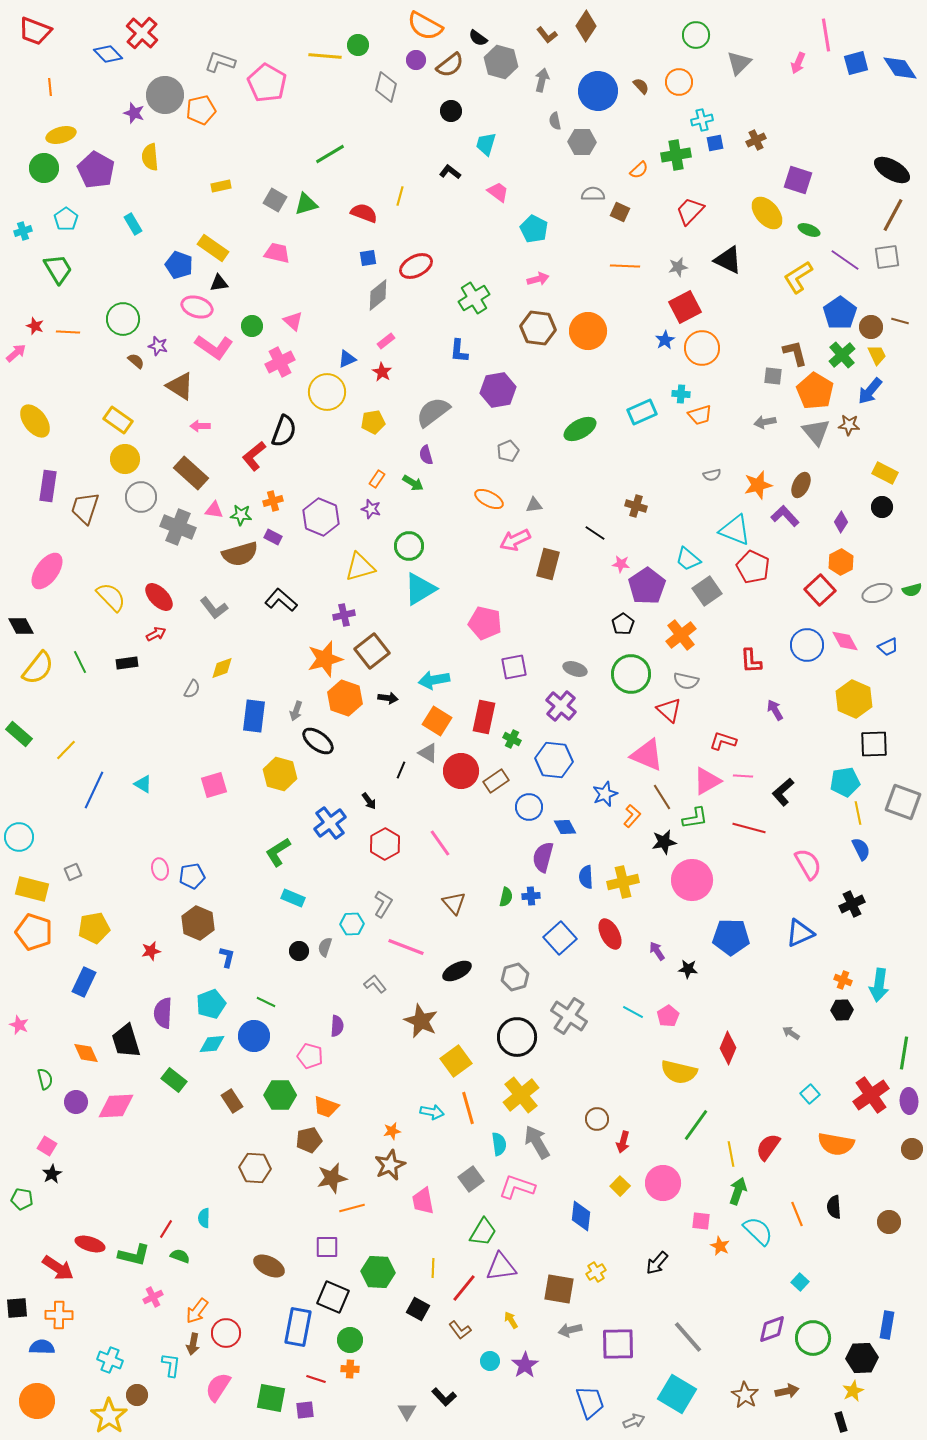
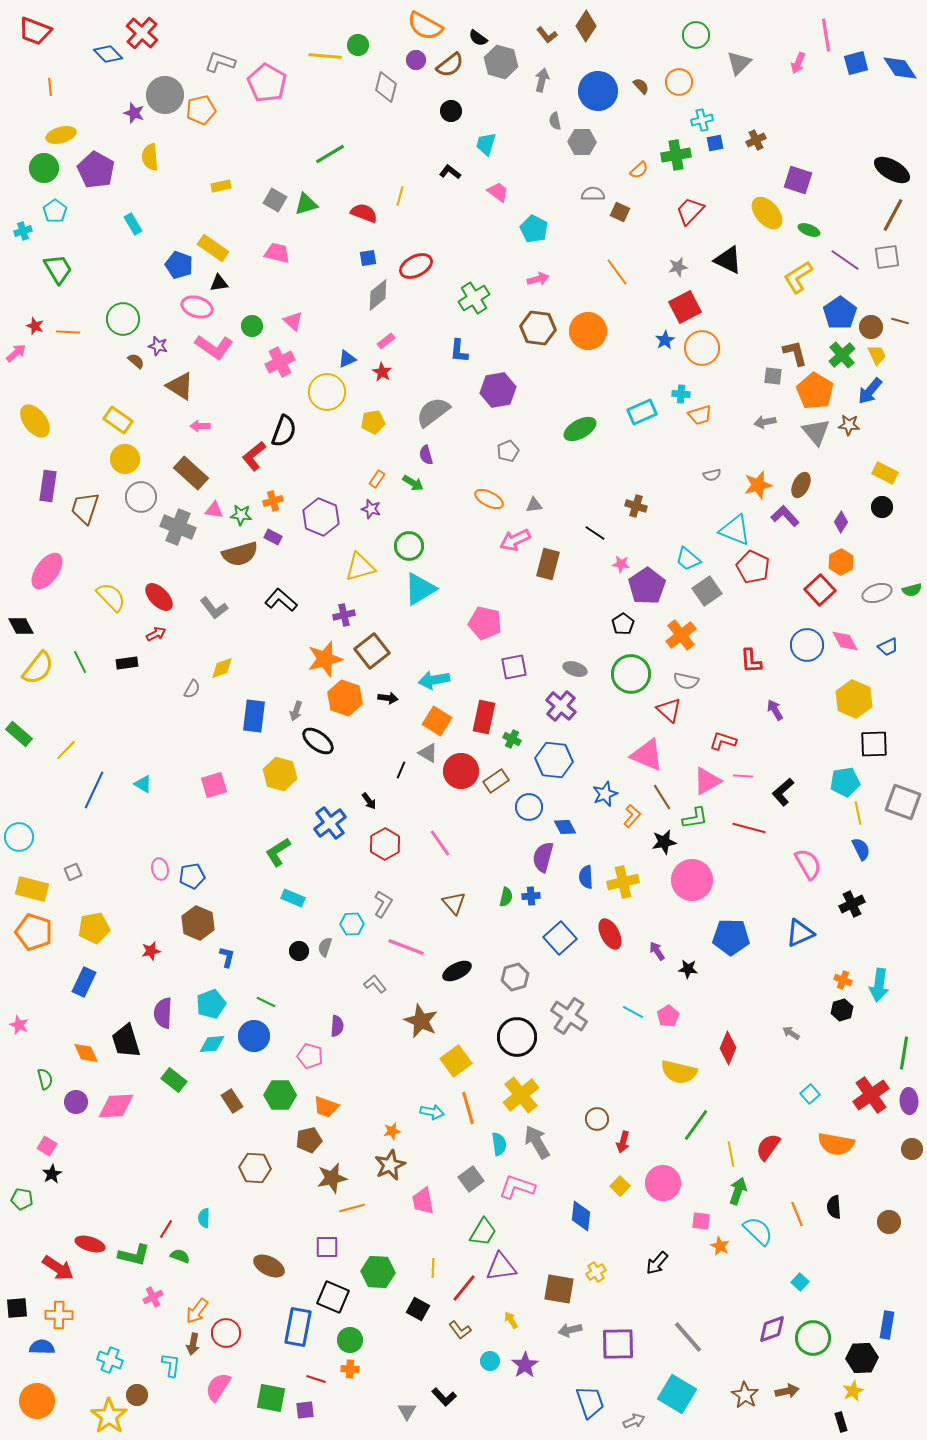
cyan pentagon at (66, 219): moved 11 px left, 8 px up
orange line at (625, 266): moved 8 px left, 6 px down; rotated 52 degrees clockwise
black hexagon at (842, 1010): rotated 15 degrees counterclockwise
